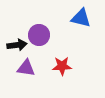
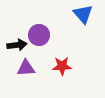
blue triangle: moved 2 px right, 4 px up; rotated 35 degrees clockwise
purple triangle: rotated 12 degrees counterclockwise
